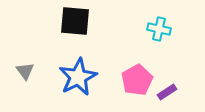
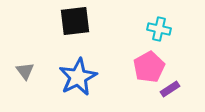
black square: rotated 12 degrees counterclockwise
pink pentagon: moved 12 px right, 13 px up
purple rectangle: moved 3 px right, 3 px up
